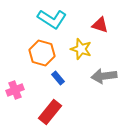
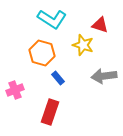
yellow star: moved 2 px right, 4 px up
red rectangle: rotated 20 degrees counterclockwise
